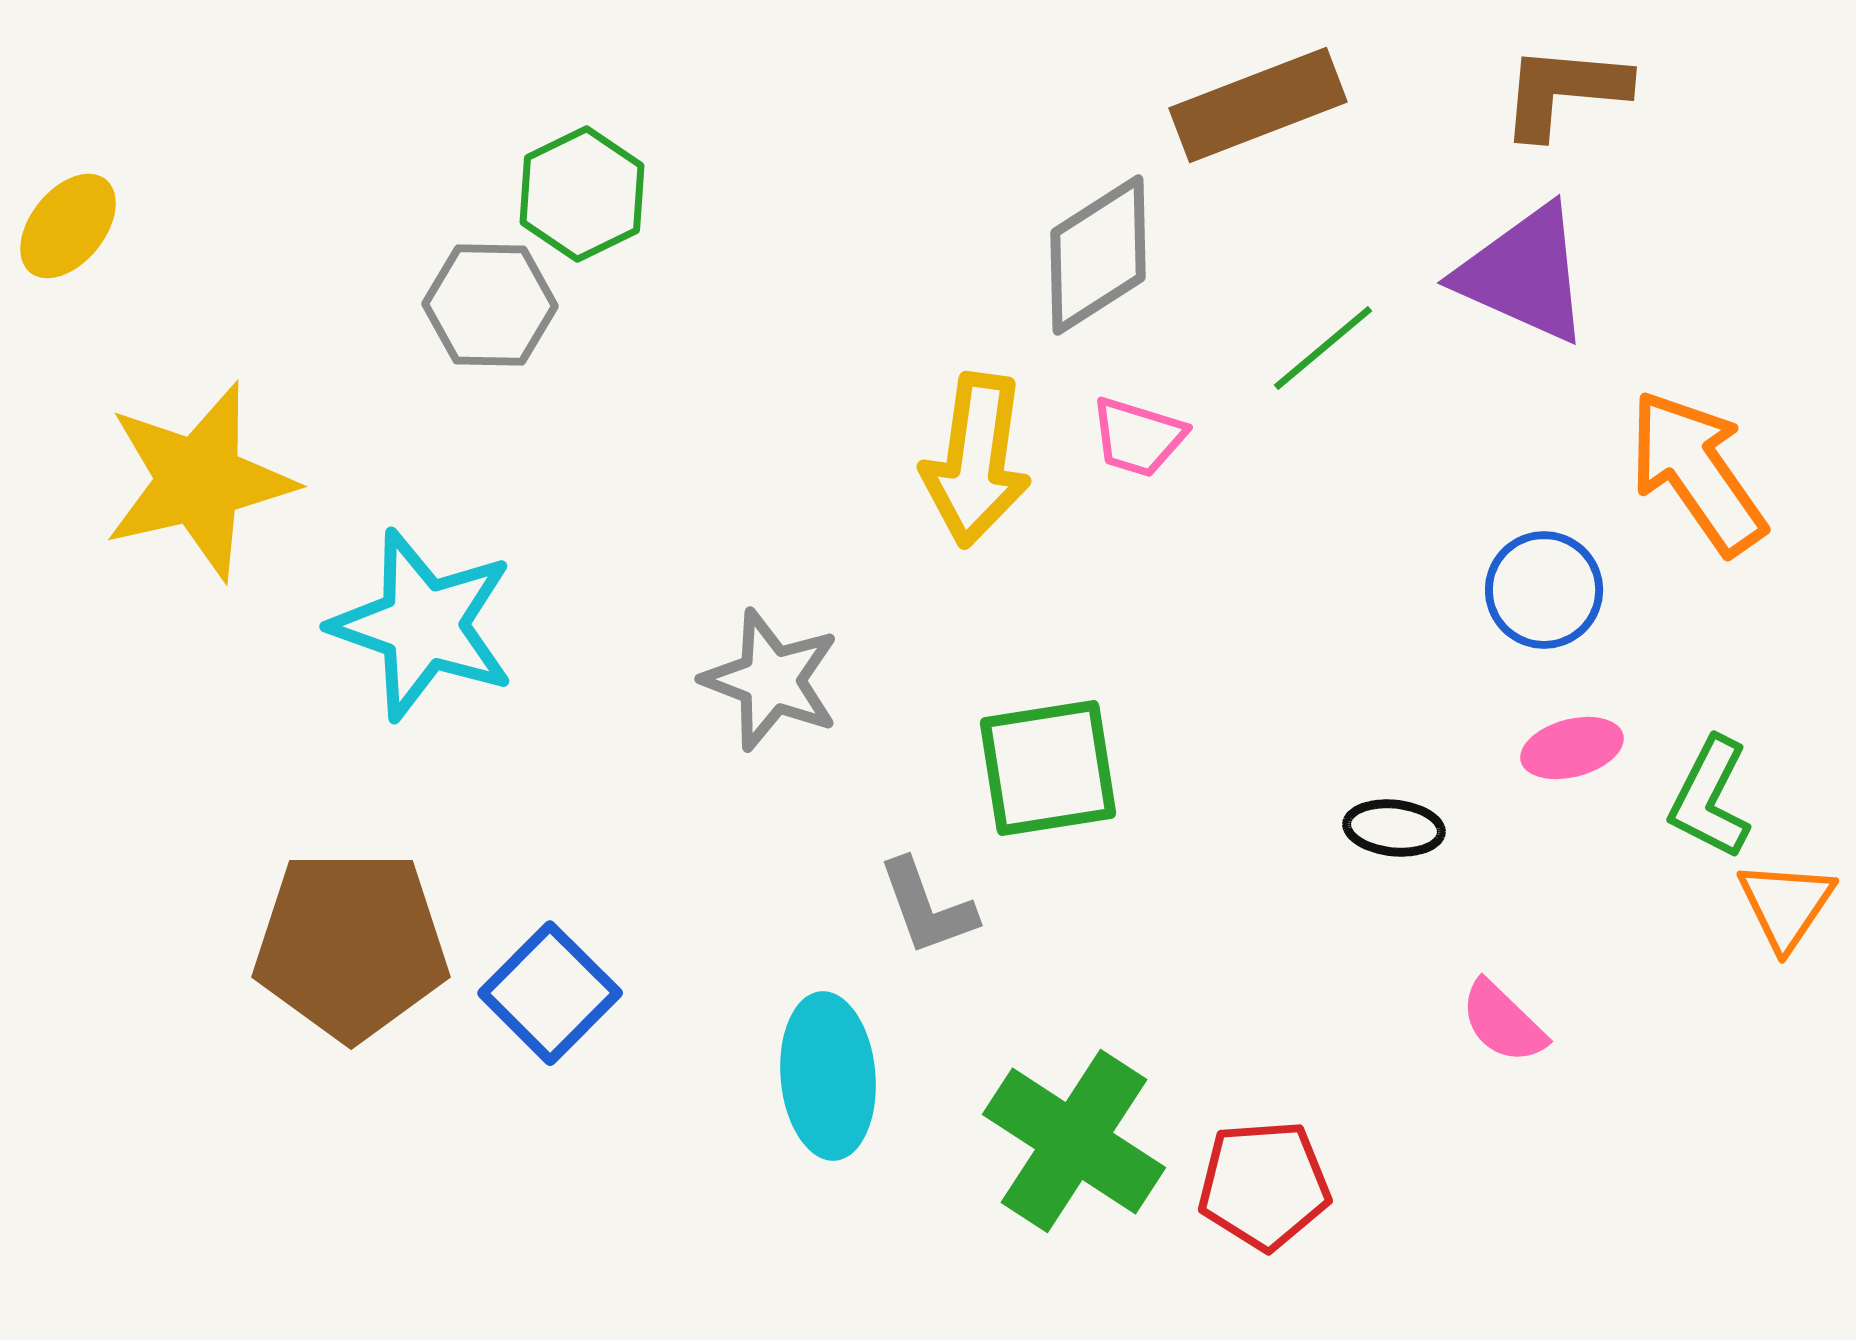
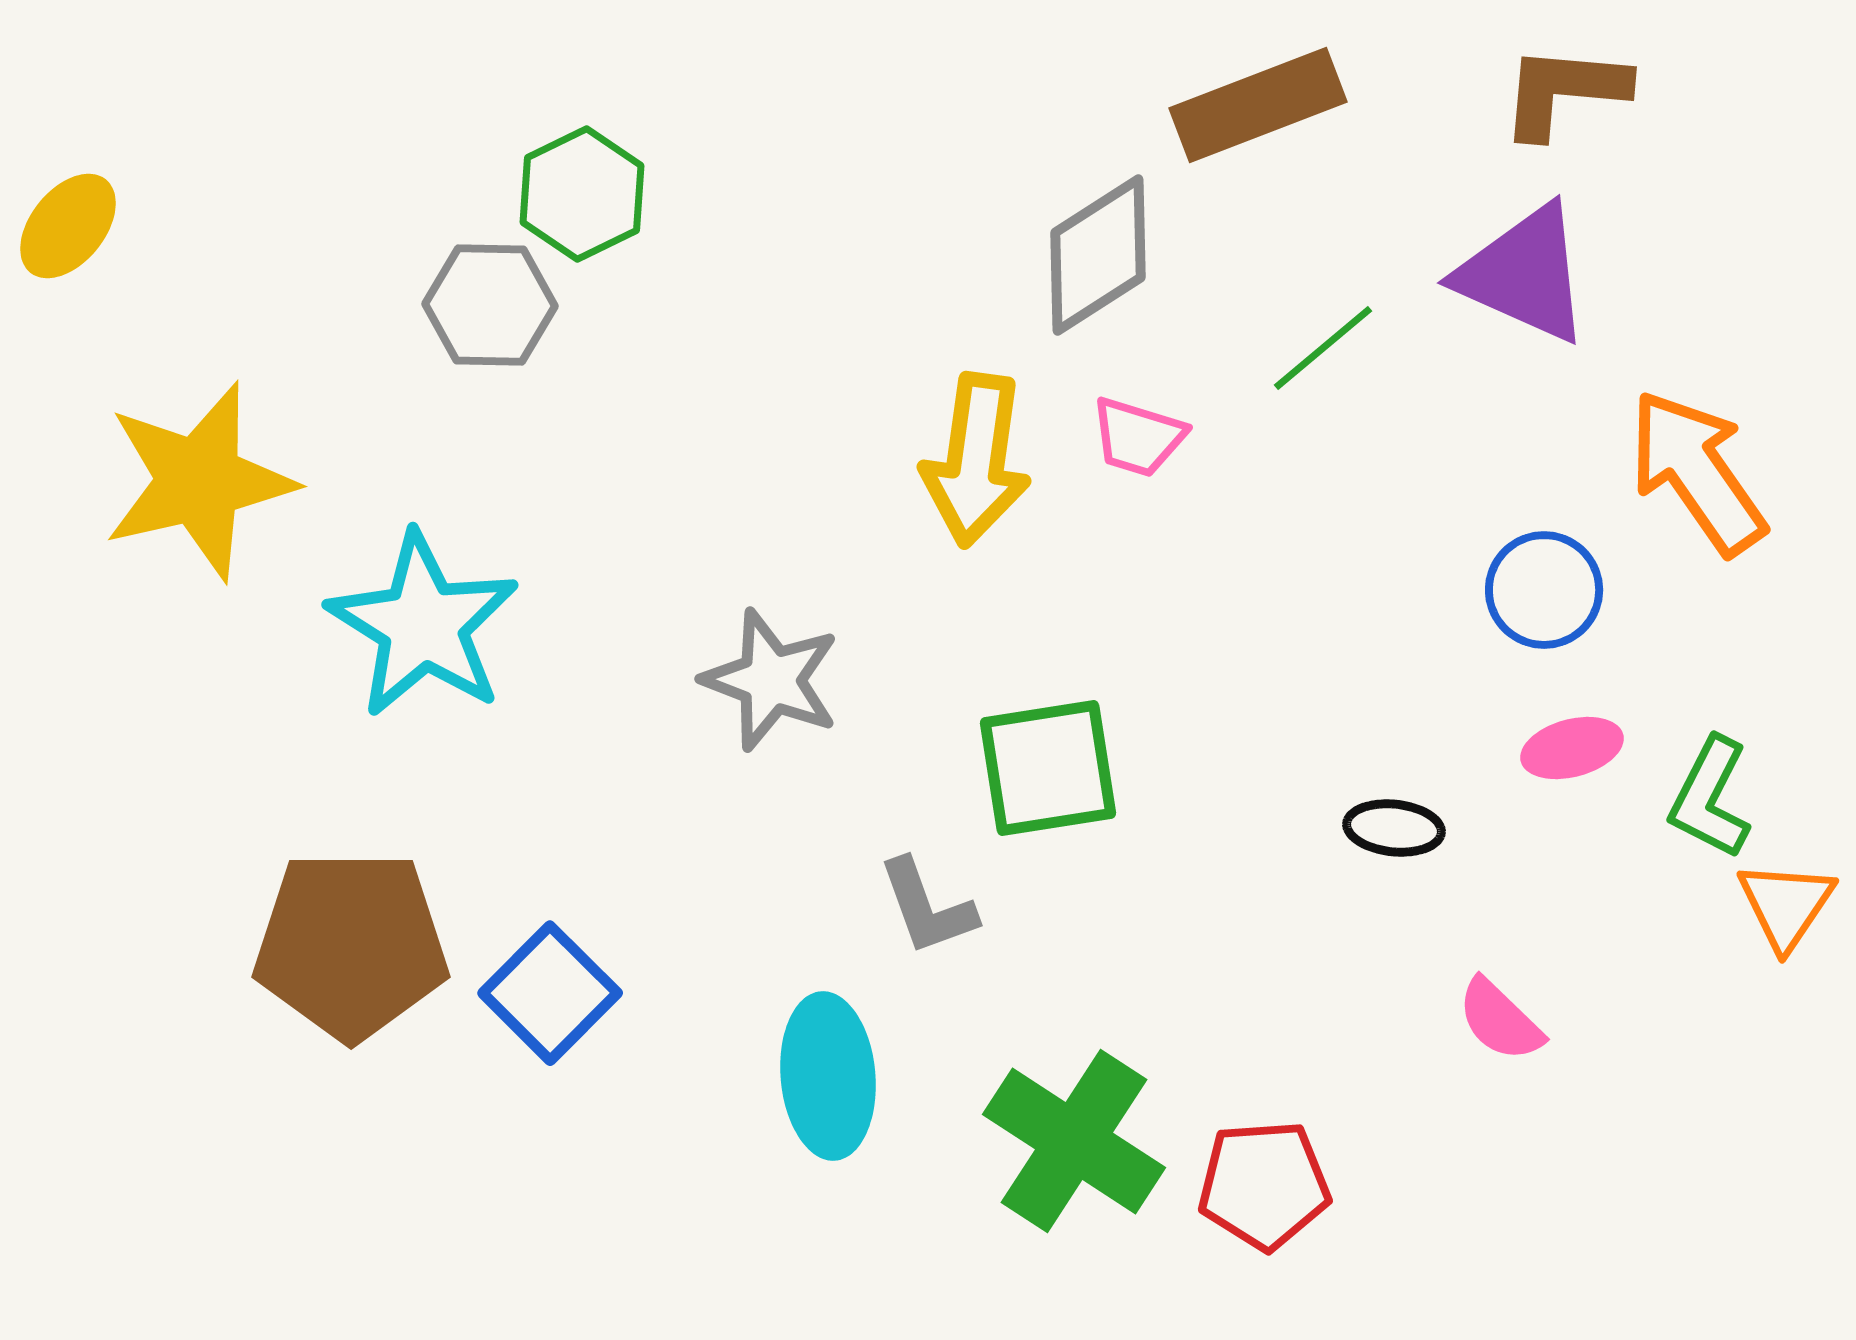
cyan star: rotated 13 degrees clockwise
pink semicircle: moved 3 px left, 2 px up
